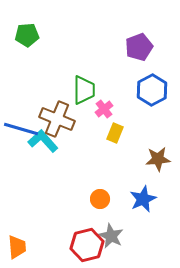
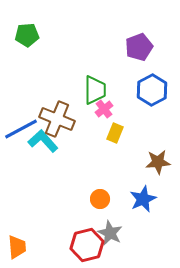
green trapezoid: moved 11 px right
blue line: rotated 44 degrees counterclockwise
brown star: moved 3 px down
gray star: moved 1 px left, 3 px up
